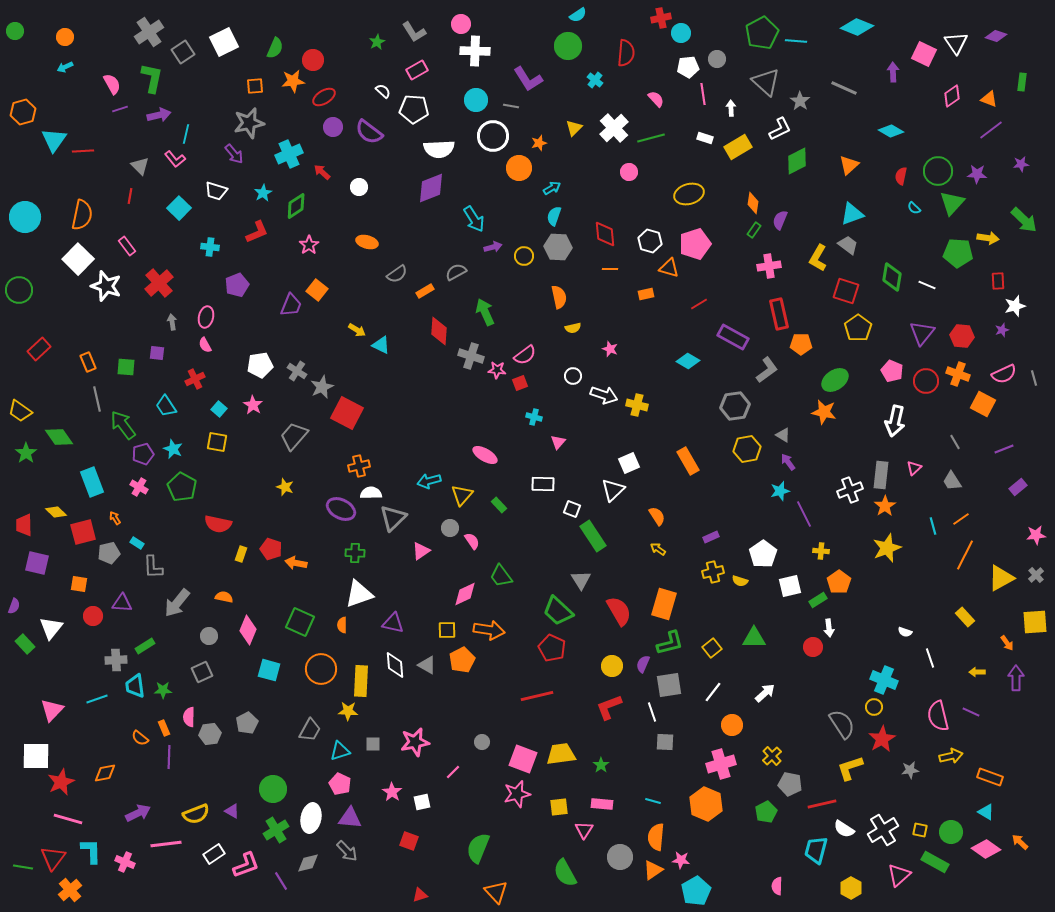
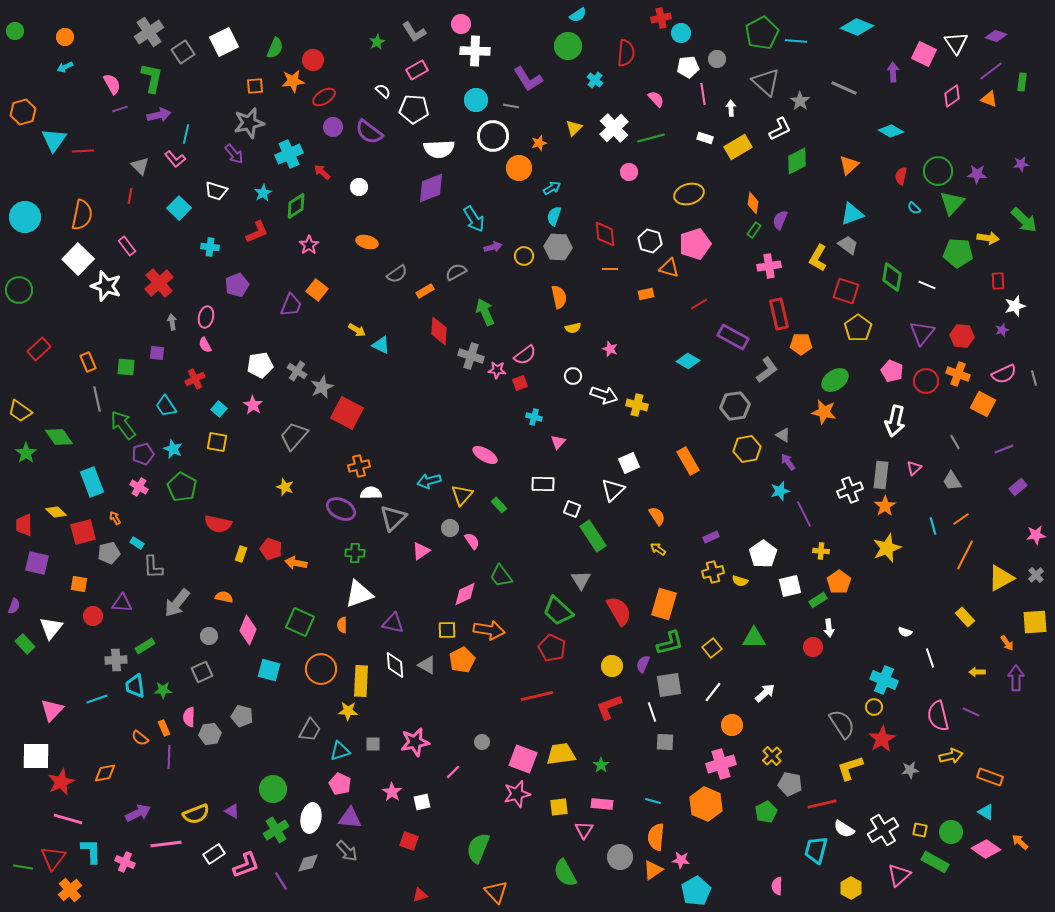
purple line at (991, 130): moved 59 px up
gray pentagon at (247, 723): moved 5 px left, 7 px up; rotated 30 degrees counterclockwise
